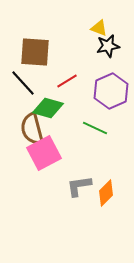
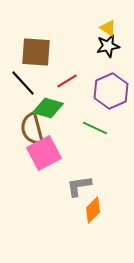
yellow triangle: moved 9 px right; rotated 12 degrees clockwise
brown square: moved 1 px right
orange diamond: moved 13 px left, 17 px down
